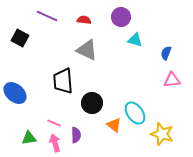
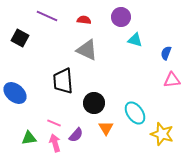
black circle: moved 2 px right
orange triangle: moved 8 px left, 3 px down; rotated 21 degrees clockwise
purple semicircle: rotated 42 degrees clockwise
